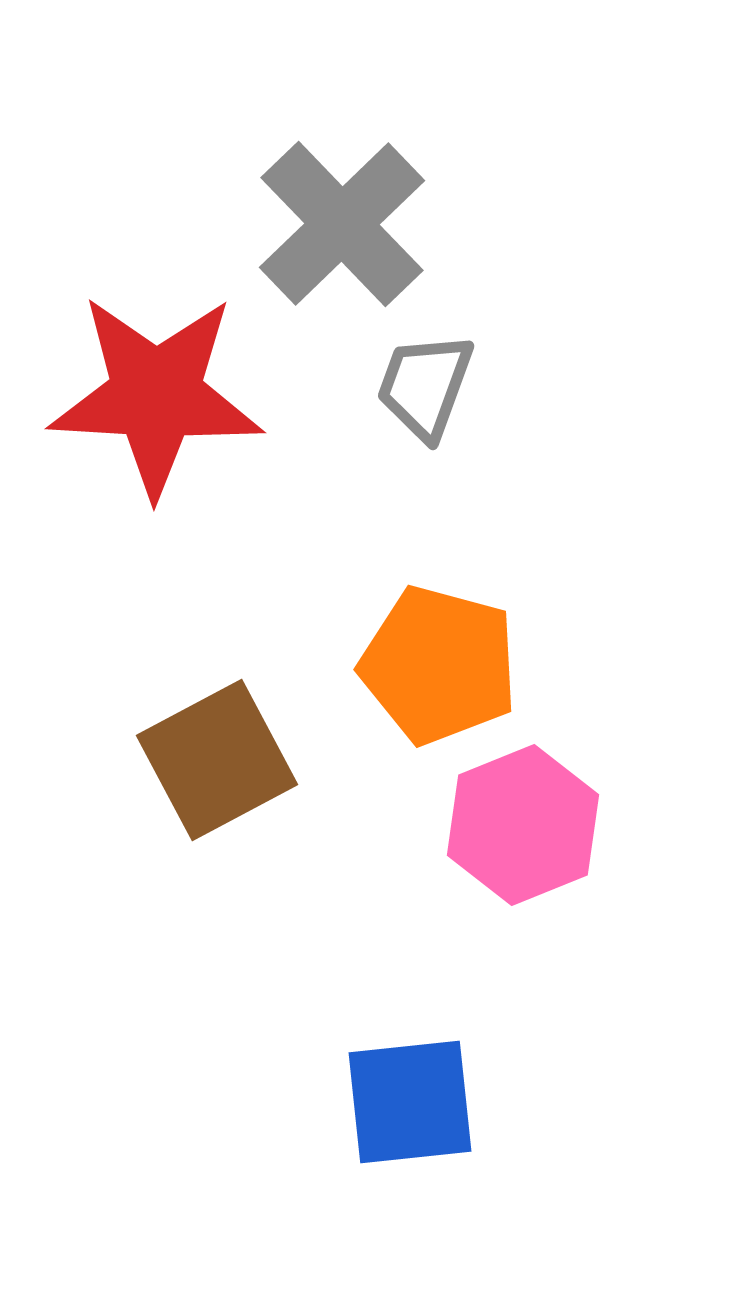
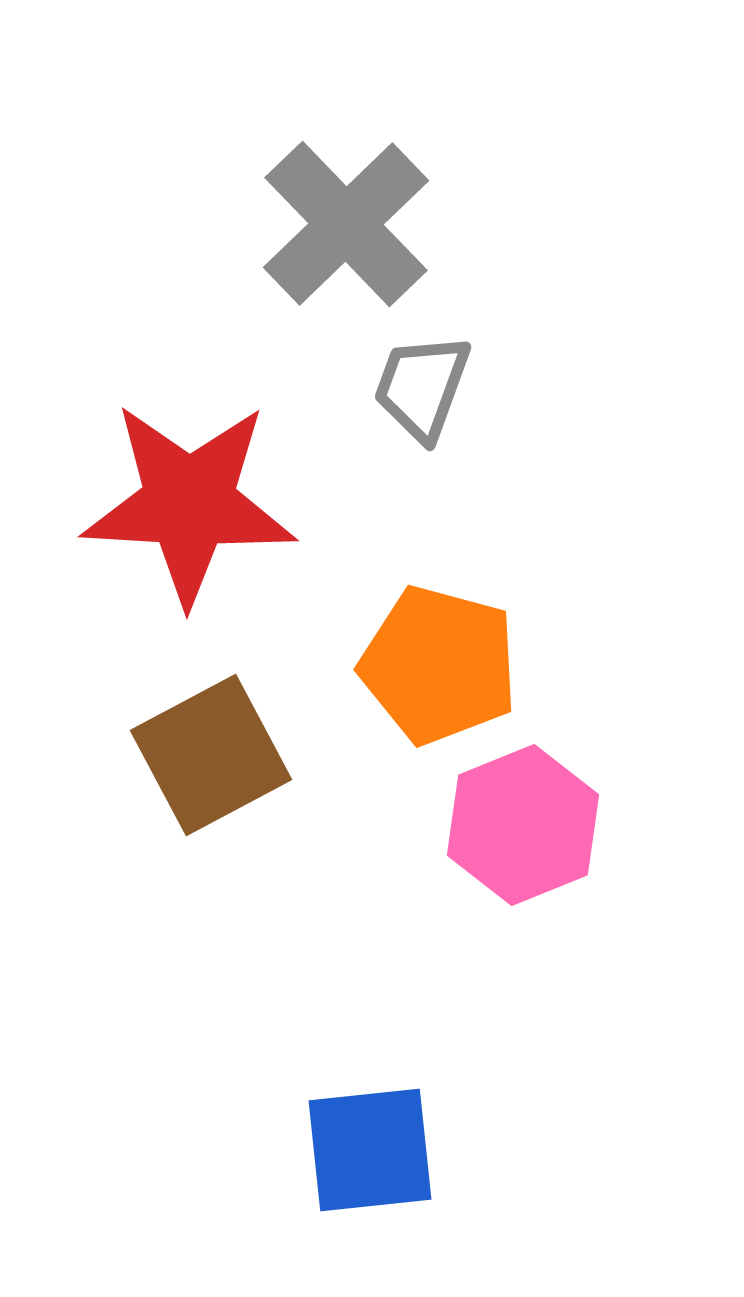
gray cross: moved 4 px right
gray trapezoid: moved 3 px left, 1 px down
red star: moved 33 px right, 108 px down
brown square: moved 6 px left, 5 px up
blue square: moved 40 px left, 48 px down
